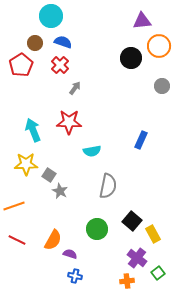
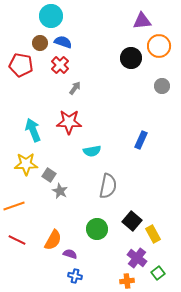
brown circle: moved 5 px right
red pentagon: rotated 30 degrees counterclockwise
